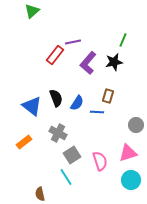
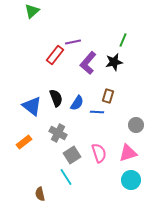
pink semicircle: moved 1 px left, 8 px up
